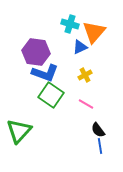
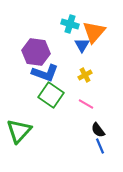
blue triangle: moved 2 px right, 2 px up; rotated 35 degrees counterclockwise
blue line: rotated 14 degrees counterclockwise
